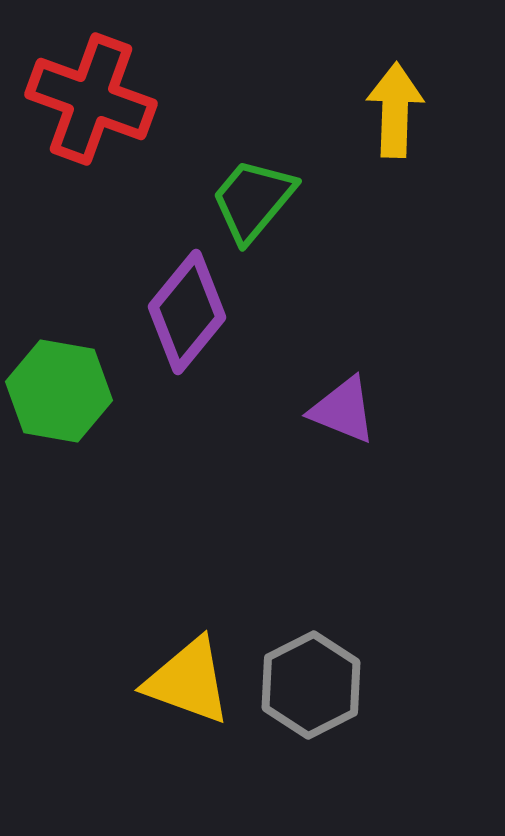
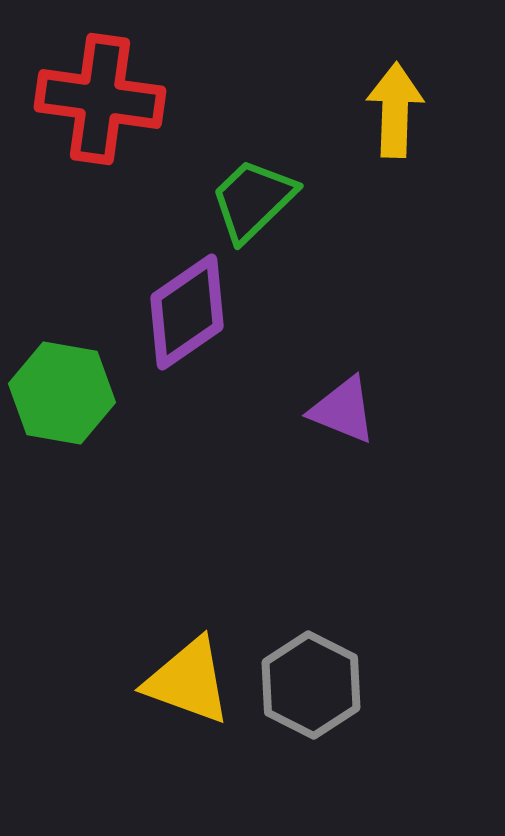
red cross: moved 9 px right; rotated 12 degrees counterclockwise
green trapezoid: rotated 6 degrees clockwise
purple diamond: rotated 16 degrees clockwise
green hexagon: moved 3 px right, 2 px down
gray hexagon: rotated 6 degrees counterclockwise
